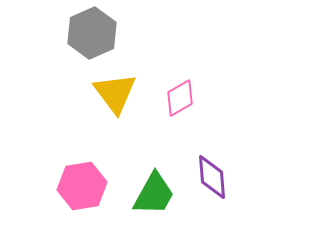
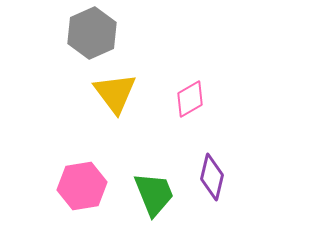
pink diamond: moved 10 px right, 1 px down
purple diamond: rotated 18 degrees clockwise
green trapezoid: rotated 51 degrees counterclockwise
